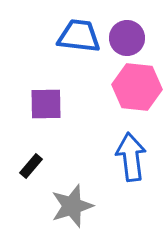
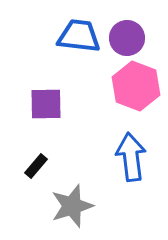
pink hexagon: moved 1 px left, 1 px up; rotated 15 degrees clockwise
black rectangle: moved 5 px right
